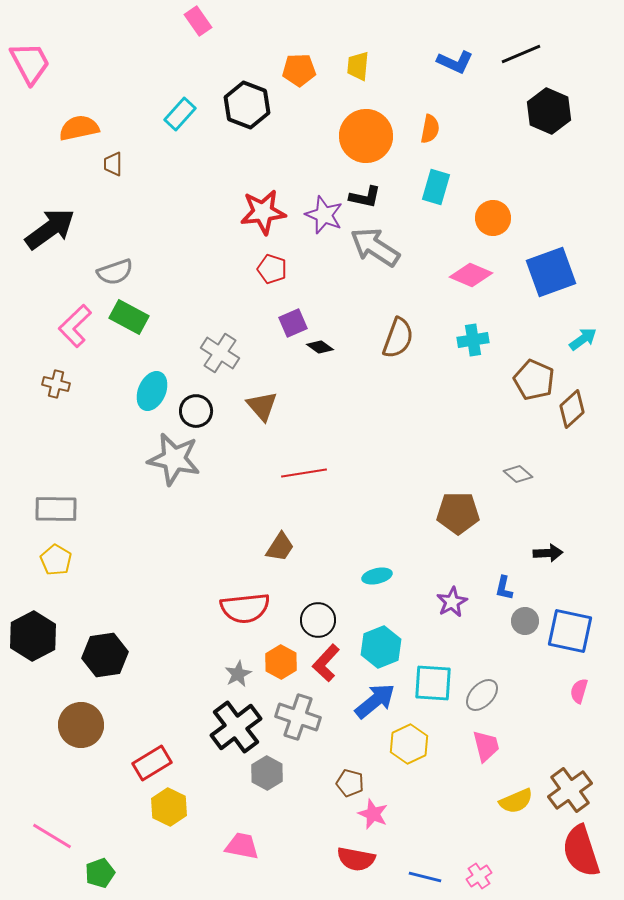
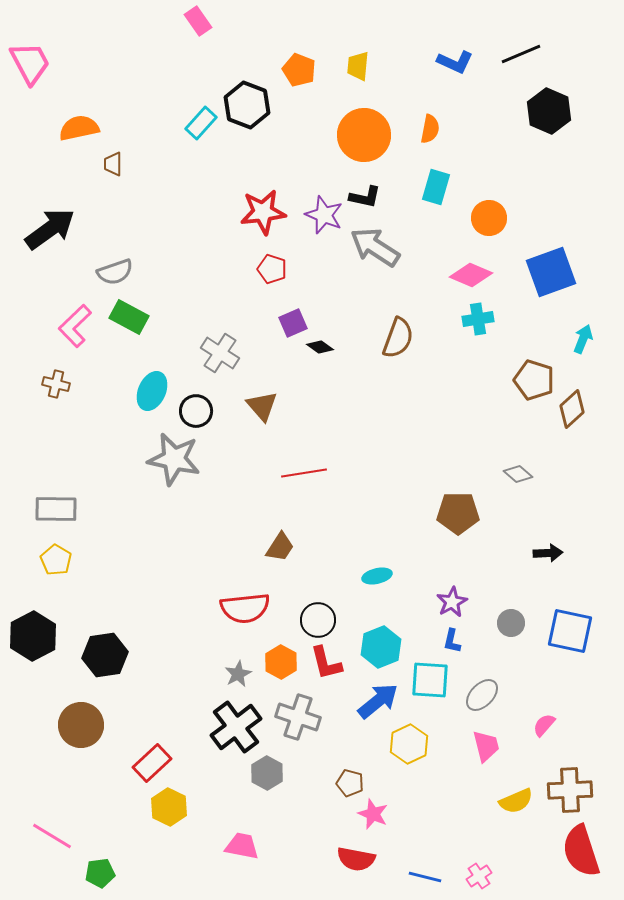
orange pentagon at (299, 70): rotated 24 degrees clockwise
cyan rectangle at (180, 114): moved 21 px right, 9 px down
orange circle at (366, 136): moved 2 px left, 1 px up
orange circle at (493, 218): moved 4 px left
cyan arrow at (583, 339): rotated 32 degrees counterclockwise
cyan cross at (473, 340): moved 5 px right, 21 px up
brown pentagon at (534, 380): rotated 6 degrees counterclockwise
blue L-shape at (504, 588): moved 52 px left, 53 px down
gray circle at (525, 621): moved 14 px left, 2 px down
red L-shape at (326, 663): rotated 57 degrees counterclockwise
cyan square at (433, 683): moved 3 px left, 3 px up
pink semicircle at (579, 691): moved 35 px left, 34 px down; rotated 25 degrees clockwise
blue arrow at (375, 701): moved 3 px right
red rectangle at (152, 763): rotated 12 degrees counterclockwise
brown cross at (570, 790): rotated 33 degrees clockwise
green pentagon at (100, 873): rotated 12 degrees clockwise
